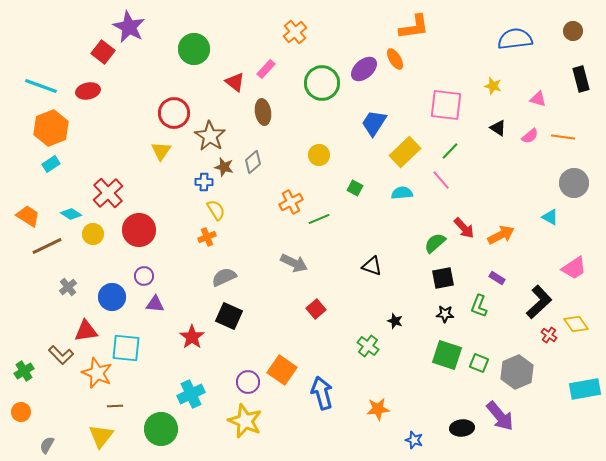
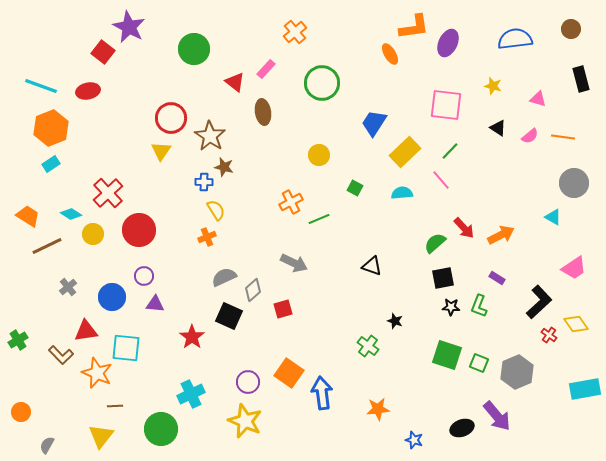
brown circle at (573, 31): moved 2 px left, 2 px up
orange ellipse at (395, 59): moved 5 px left, 5 px up
purple ellipse at (364, 69): moved 84 px right, 26 px up; rotated 24 degrees counterclockwise
red circle at (174, 113): moved 3 px left, 5 px down
gray diamond at (253, 162): moved 128 px down
cyan triangle at (550, 217): moved 3 px right
red square at (316, 309): moved 33 px left; rotated 24 degrees clockwise
black star at (445, 314): moved 6 px right, 7 px up
orange square at (282, 370): moved 7 px right, 3 px down
green cross at (24, 371): moved 6 px left, 31 px up
blue arrow at (322, 393): rotated 8 degrees clockwise
purple arrow at (500, 416): moved 3 px left
black ellipse at (462, 428): rotated 15 degrees counterclockwise
